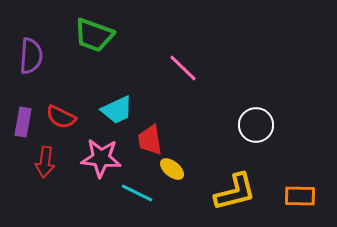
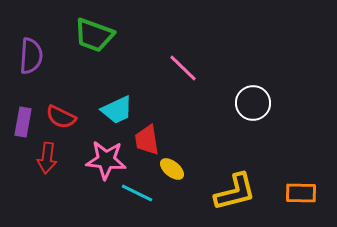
white circle: moved 3 px left, 22 px up
red trapezoid: moved 3 px left
pink star: moved 5 px right, 2 px down
red arrow: moved 2 px right, 4 px up
orange rectangle: moved 1 px right, 3 px up
